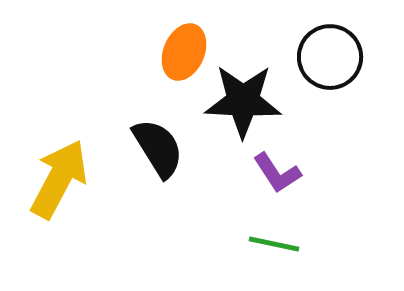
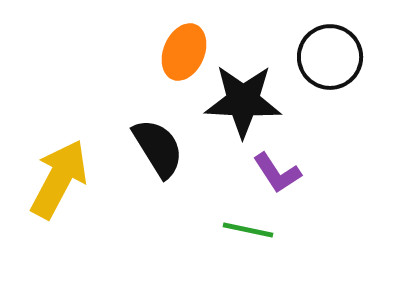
green line: moved 26 px left, 14 px up
